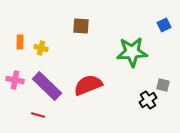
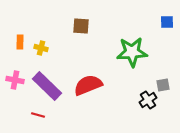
blue square: moved 3 px right, 3 px up; rotated 24 degrees clockwise
gray square: rotated 24 degrees counterclockwise
